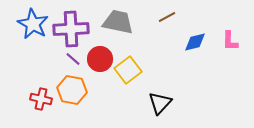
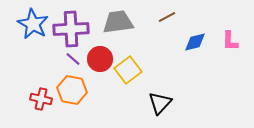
gray trapezoid: rotated 20 degrees counterclockwise
